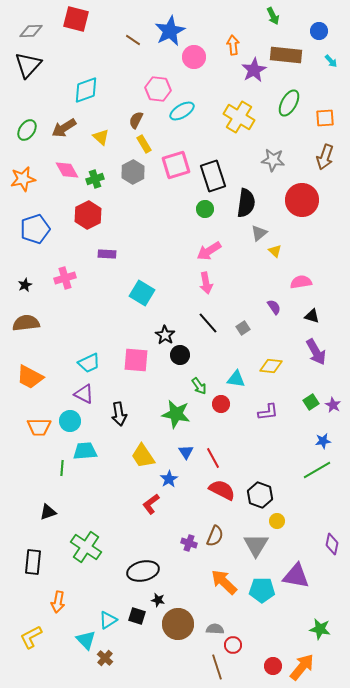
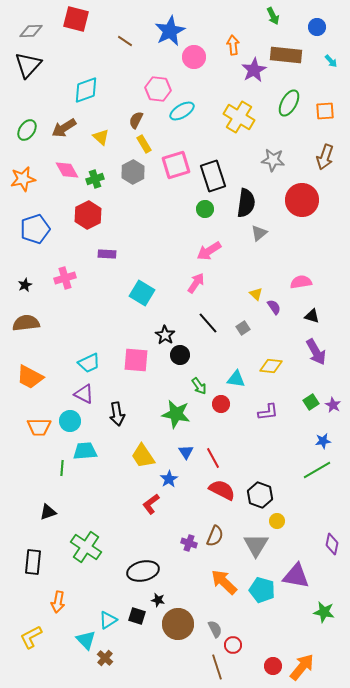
blue circle at (319, 31): moved 2 px left, 4 px up
brown line at (133, 40): moved 8 px left, 1 px down
orange square at (325, 118): moved 7 px up
yellow triangle at (275, 251): moved 19 px left, 43 px down
pink arrow at (206, 283): moved 10 px left; rotated 135 degrees counterclockwise
black arrow at (119, 414): moved 2 px left
cyan pentagon at (262, 590): rotated 15 degrees clockwise
gray semicircle at (215, 629): rotated 60 degrees clockwise
green star at (320, 629): moved 4 px right, 17 px up
